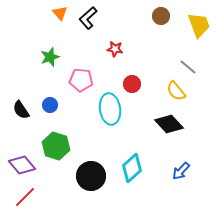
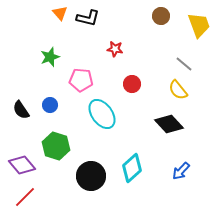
black L-shape: rotated 125 degrees counterclockwise
gray line: moved 4 px left, 3 px up
yellow semicircle: moved 2 px right, 1 px up
cyan ellipse: moved 8 px left, 5 px down; rotated 28 degrees counterclockwise
